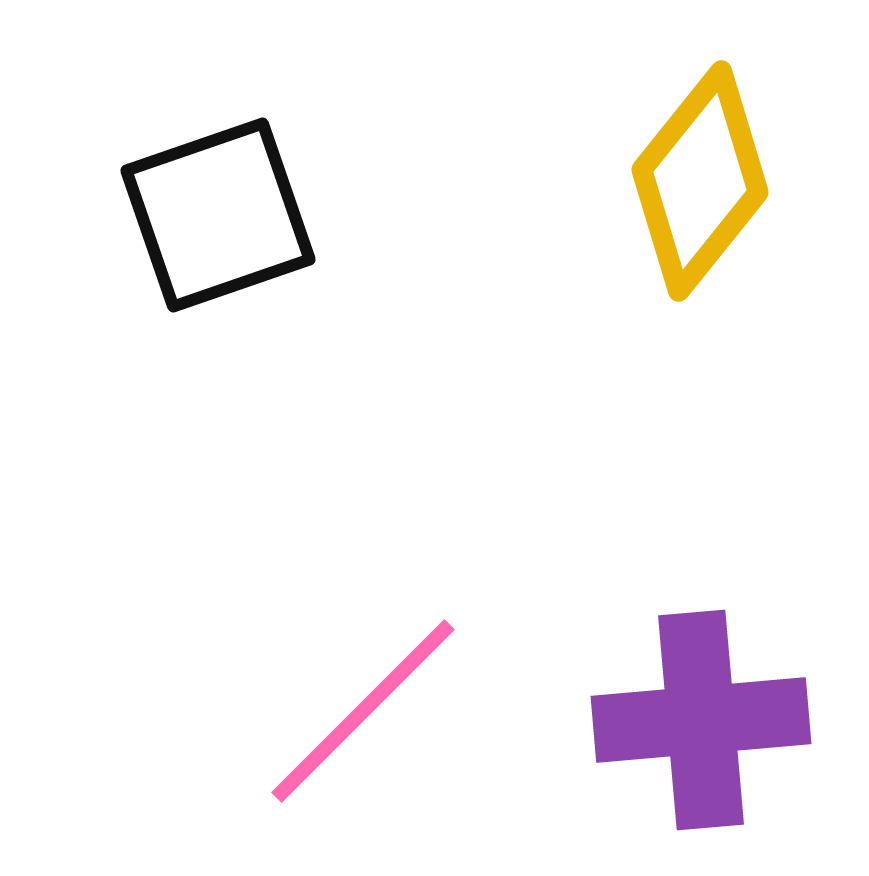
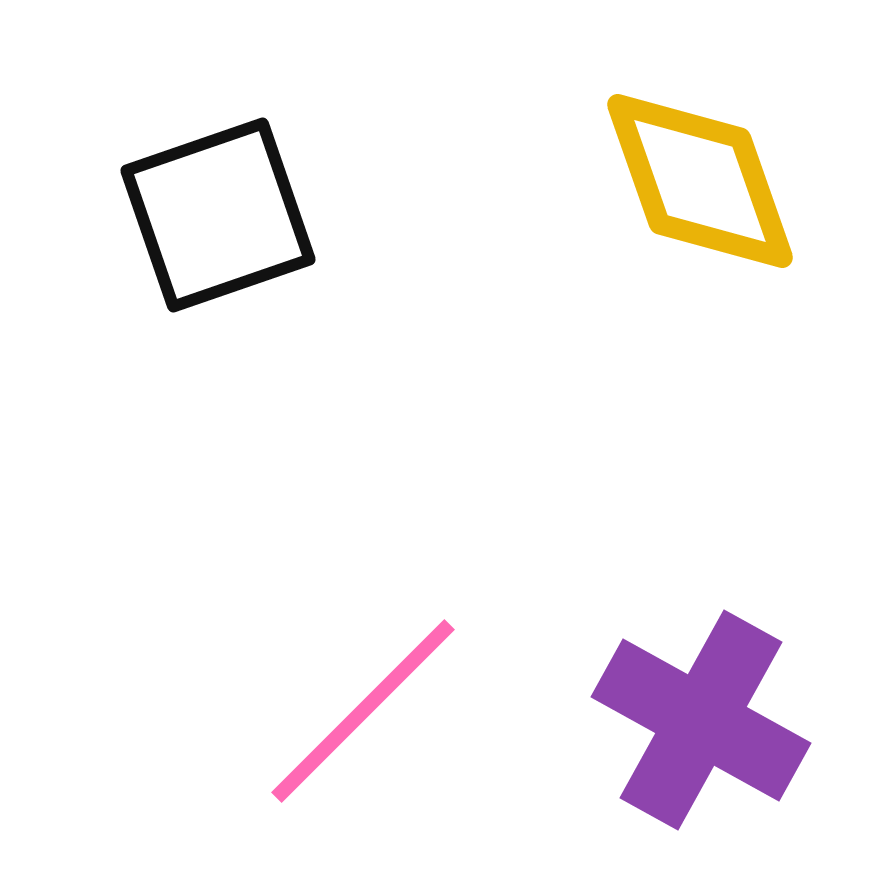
yellow diamond: rotated 58 degrees counterclockwise
purple cross: rotated 34 degrees clockwise
